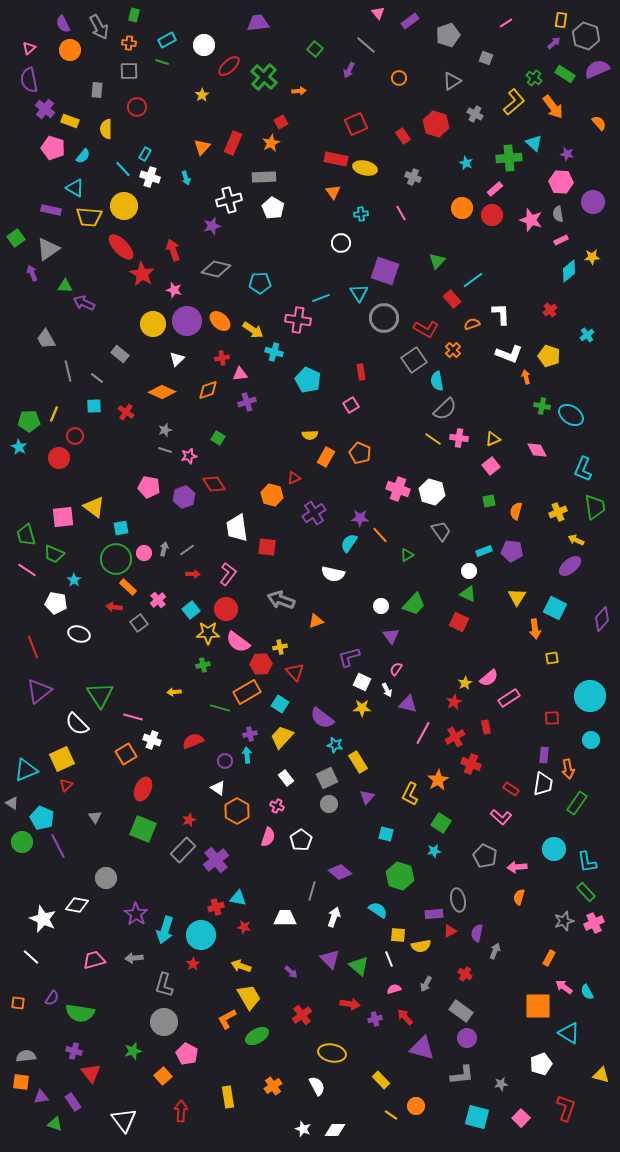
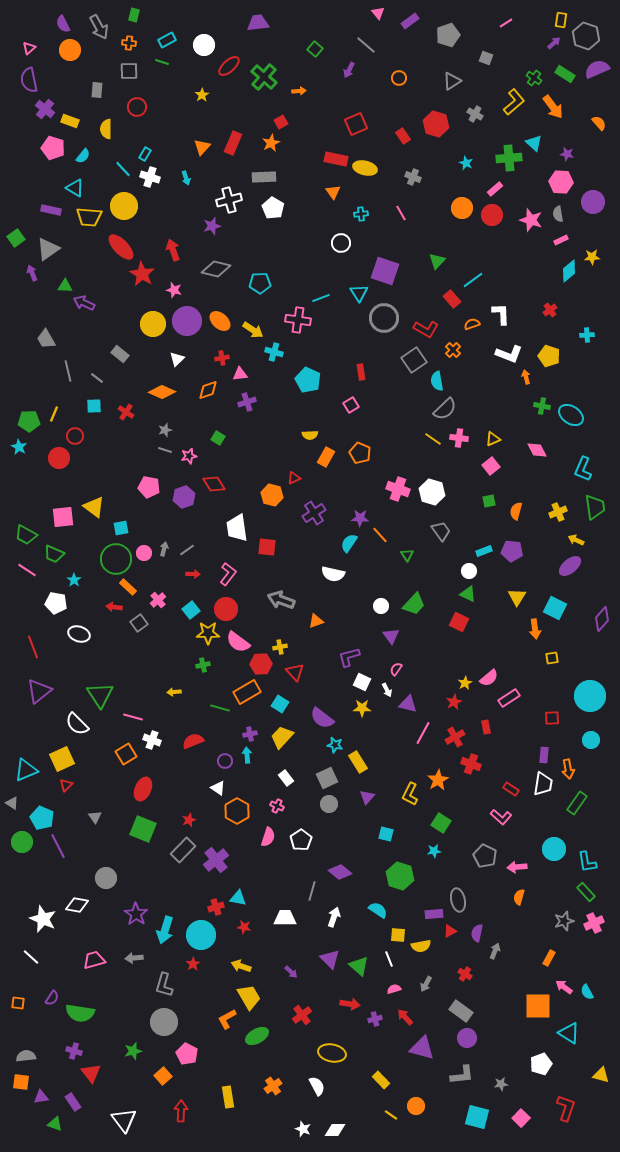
cyan cross at (587, 335): rotated 32 degrees clockwise
green trapezoid at (26, 535): rotated 45 degrees counterclockwise
green triangle at (407, 555): rotated 32 degrees counterclockwise
